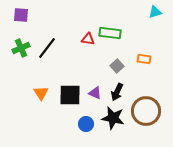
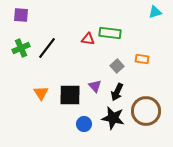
orange rectangle: moved 2 px left
purple triangle: moved 7 px up; rotated 24 degrees clockwise
blue circle: moved 2 px left
